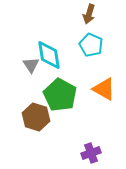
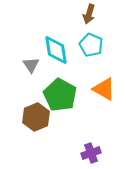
cyan diamond: moved 7 px right, 5 px up
brown hexagon: rotated 20 degrees clockwise
